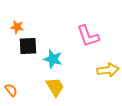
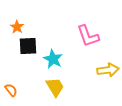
orange star: rotated 24 degrees clockwise
cyan star: rotated 12 degrees clockwise
